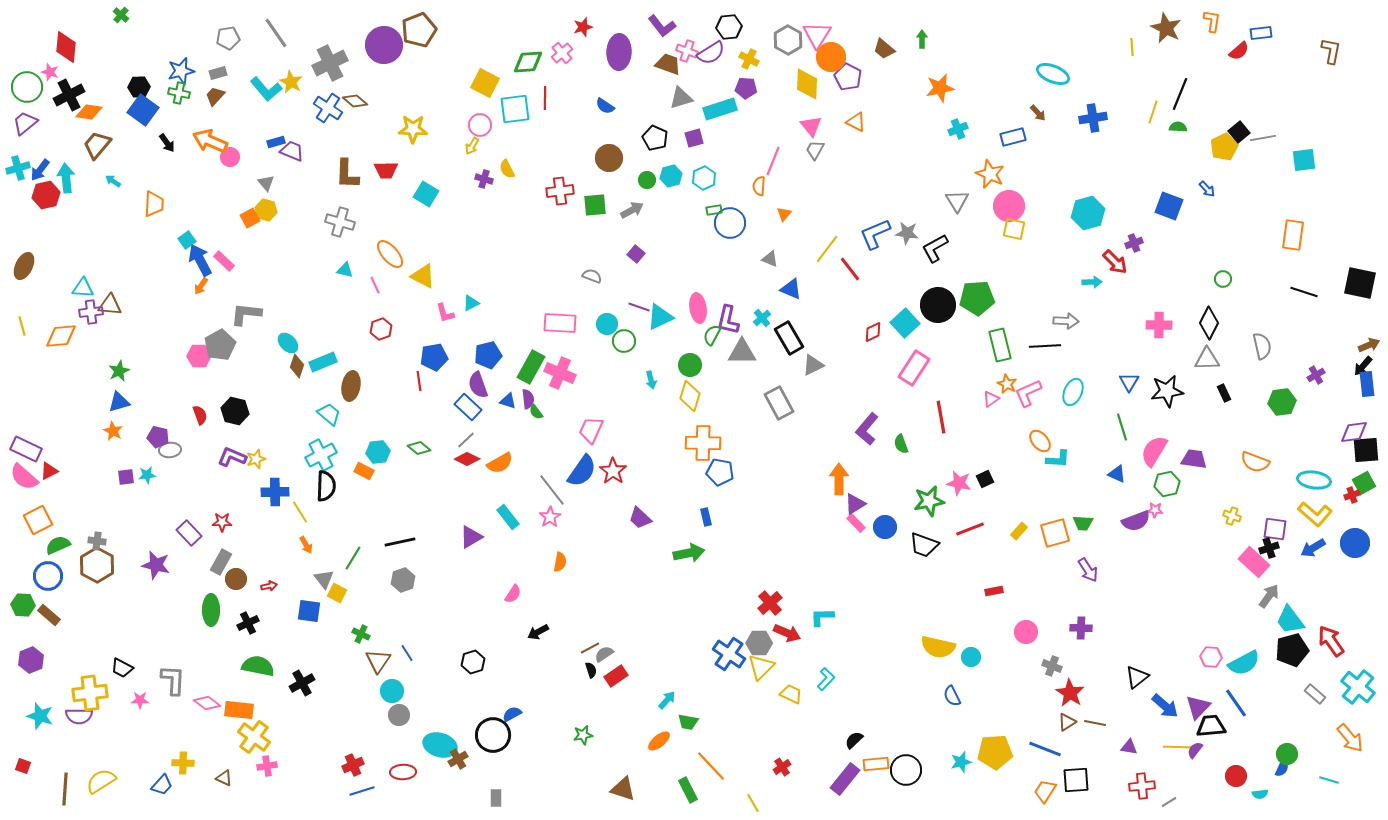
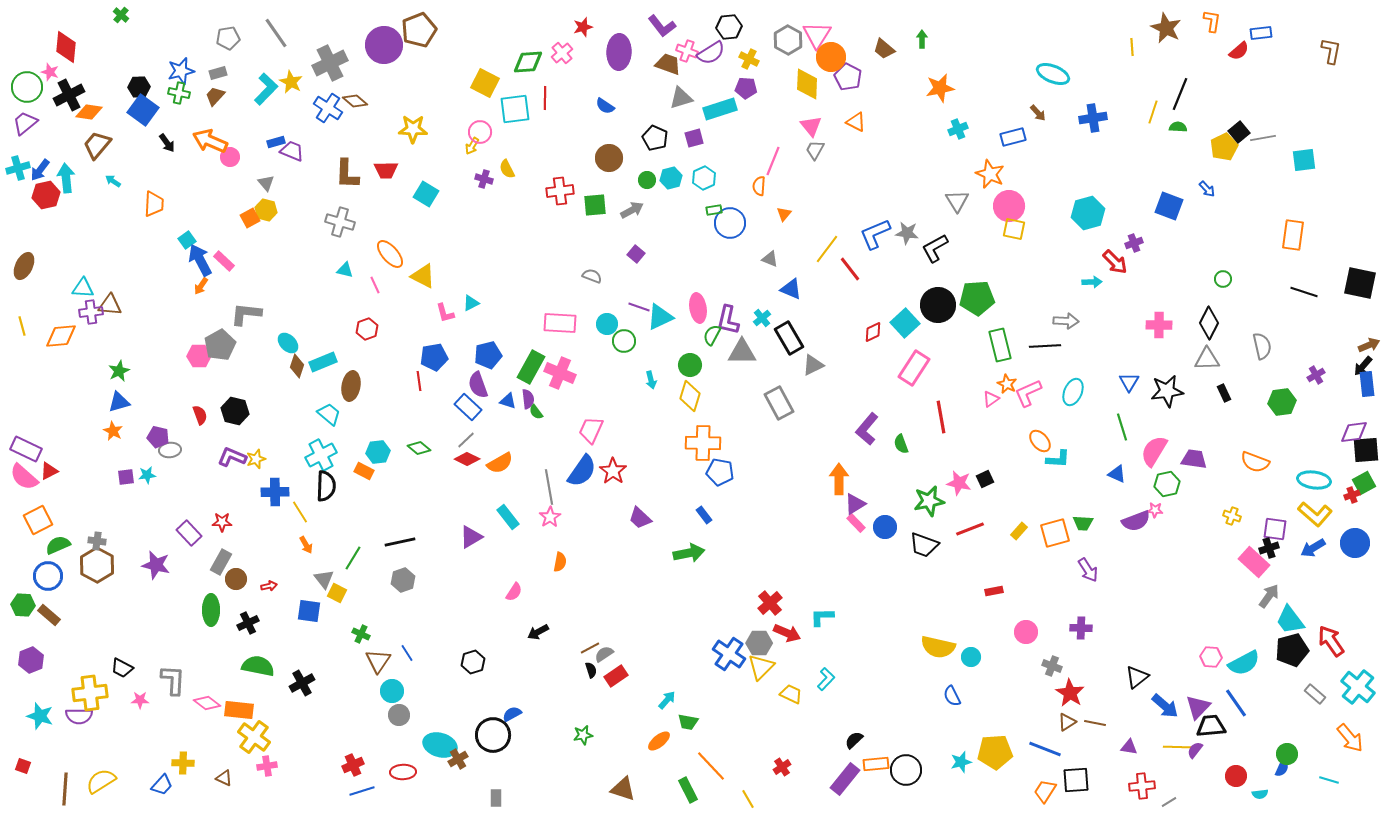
cyan L-shape at (266, 89): rotated 96 degrees counterclockwise
pink circle at (480, 125): moved 7 px down
cyan hexagon at (671, 176): moved 2 px down
red hexagon at (381, 329): moved 14 px left
gray line at (552, 490): moved 3 px left, 3 px up; rotated 28 degrees clockwise
blue rectangle at (706, 517): moved 2 px left, 2 px up; rotated 24 degrees counterclockwise
pink semicircle at (513, 594): moved 1 px right, 2 px up
yellow line at (753, 803): moved 5 px left, 4 px up
